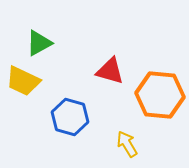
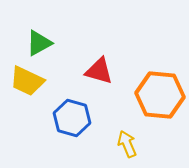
red triangle: moved 11 px left
yellow trapezoid: moved 4 px right
blue hexagon: moved 2 px right, 1 px down
yellow arrow: rotated 8 degrees clockwise
